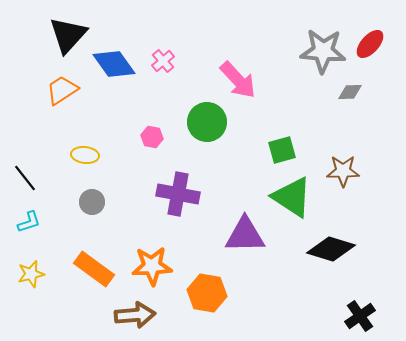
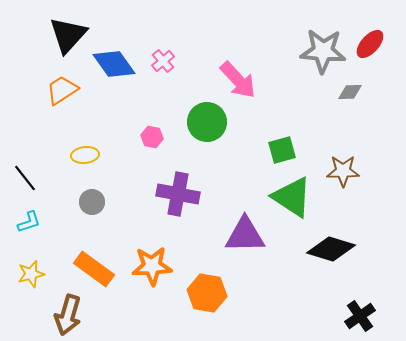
yellow ellipse: rotated 12 degrees counterclockwise
brown arrow: moved 67 px left; rotated 111 degrees clockwise
